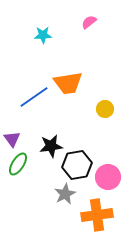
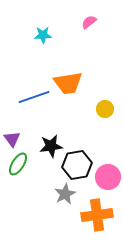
blue line: rotated 16 degrees clockwise
